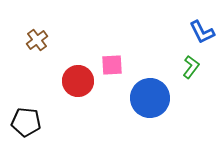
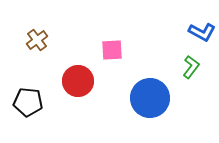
blue L-shape: rotated 36 degrees counterclockwise
pink square: moved 15 px up
black pentagon: moved 2 px right, 20 px up
